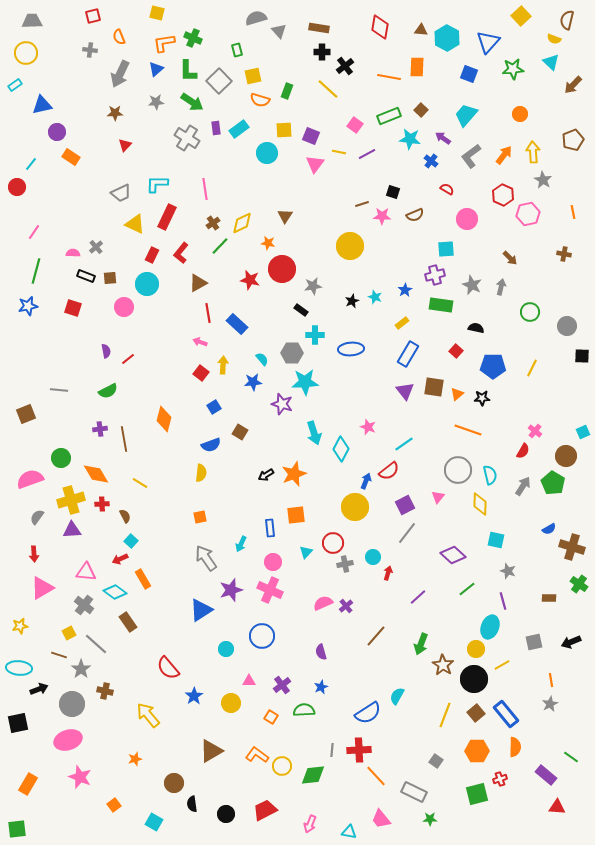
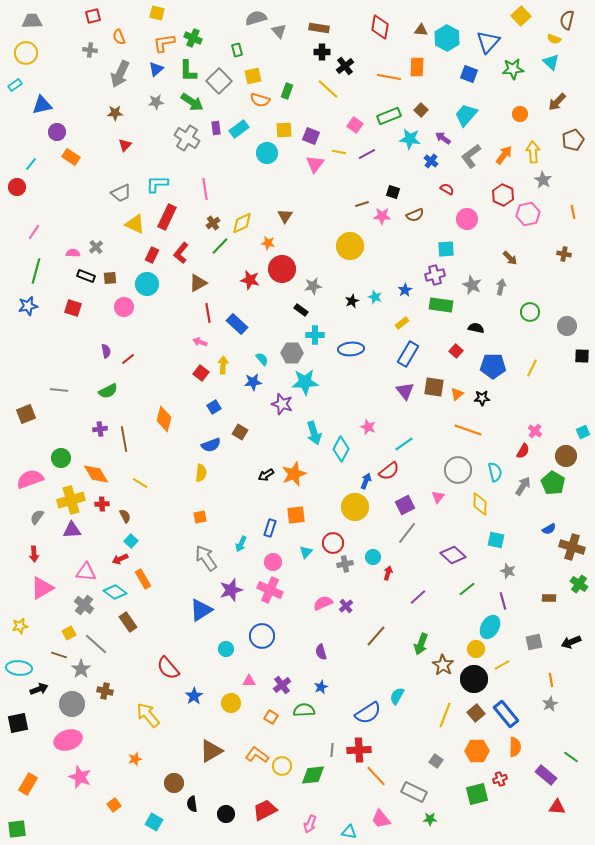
brown arrow at (573, 85): moved 16 px left, 17 px down
cyan semicircle at (490, 475): moved 5 px right, 3 px up
blue rectangle at (270, 528): rotated 24 degrees clockwise
cyan ellipse at (490, 627): rotated 10 degrees clockwise
